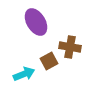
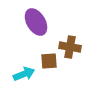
brown square: rotated 24 degrees clockwise
